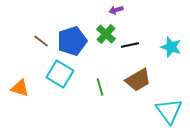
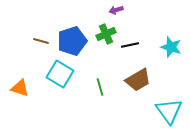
green cross: rotated 24 degrees clockwise
brown line: rotated 21 degrees counterclockwise
